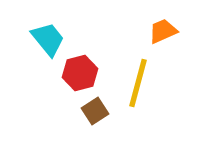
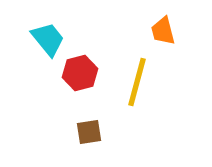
orange trapezoid: rotated 80 degrees counterclockwise
yellow line: moved 1 px left, 1 px up
brown square: moved 6 px left, 21 px down; rotated 24 degrees clockwise
